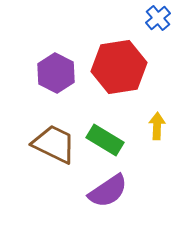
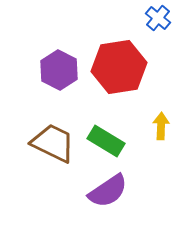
blue cross: rotated 10 degrees counterclockwise
purple hexagon: moved 3 px right, 3 px up
yellow arrow: moved 4 px right
green rectangle: moved 1 px right, 1 px down
brown trapezoid: moved 1 px left, 1 px up
